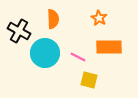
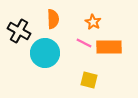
orange star: moved 6 px left, 4 px down
pink line: moved 6 px right, 14 px up
